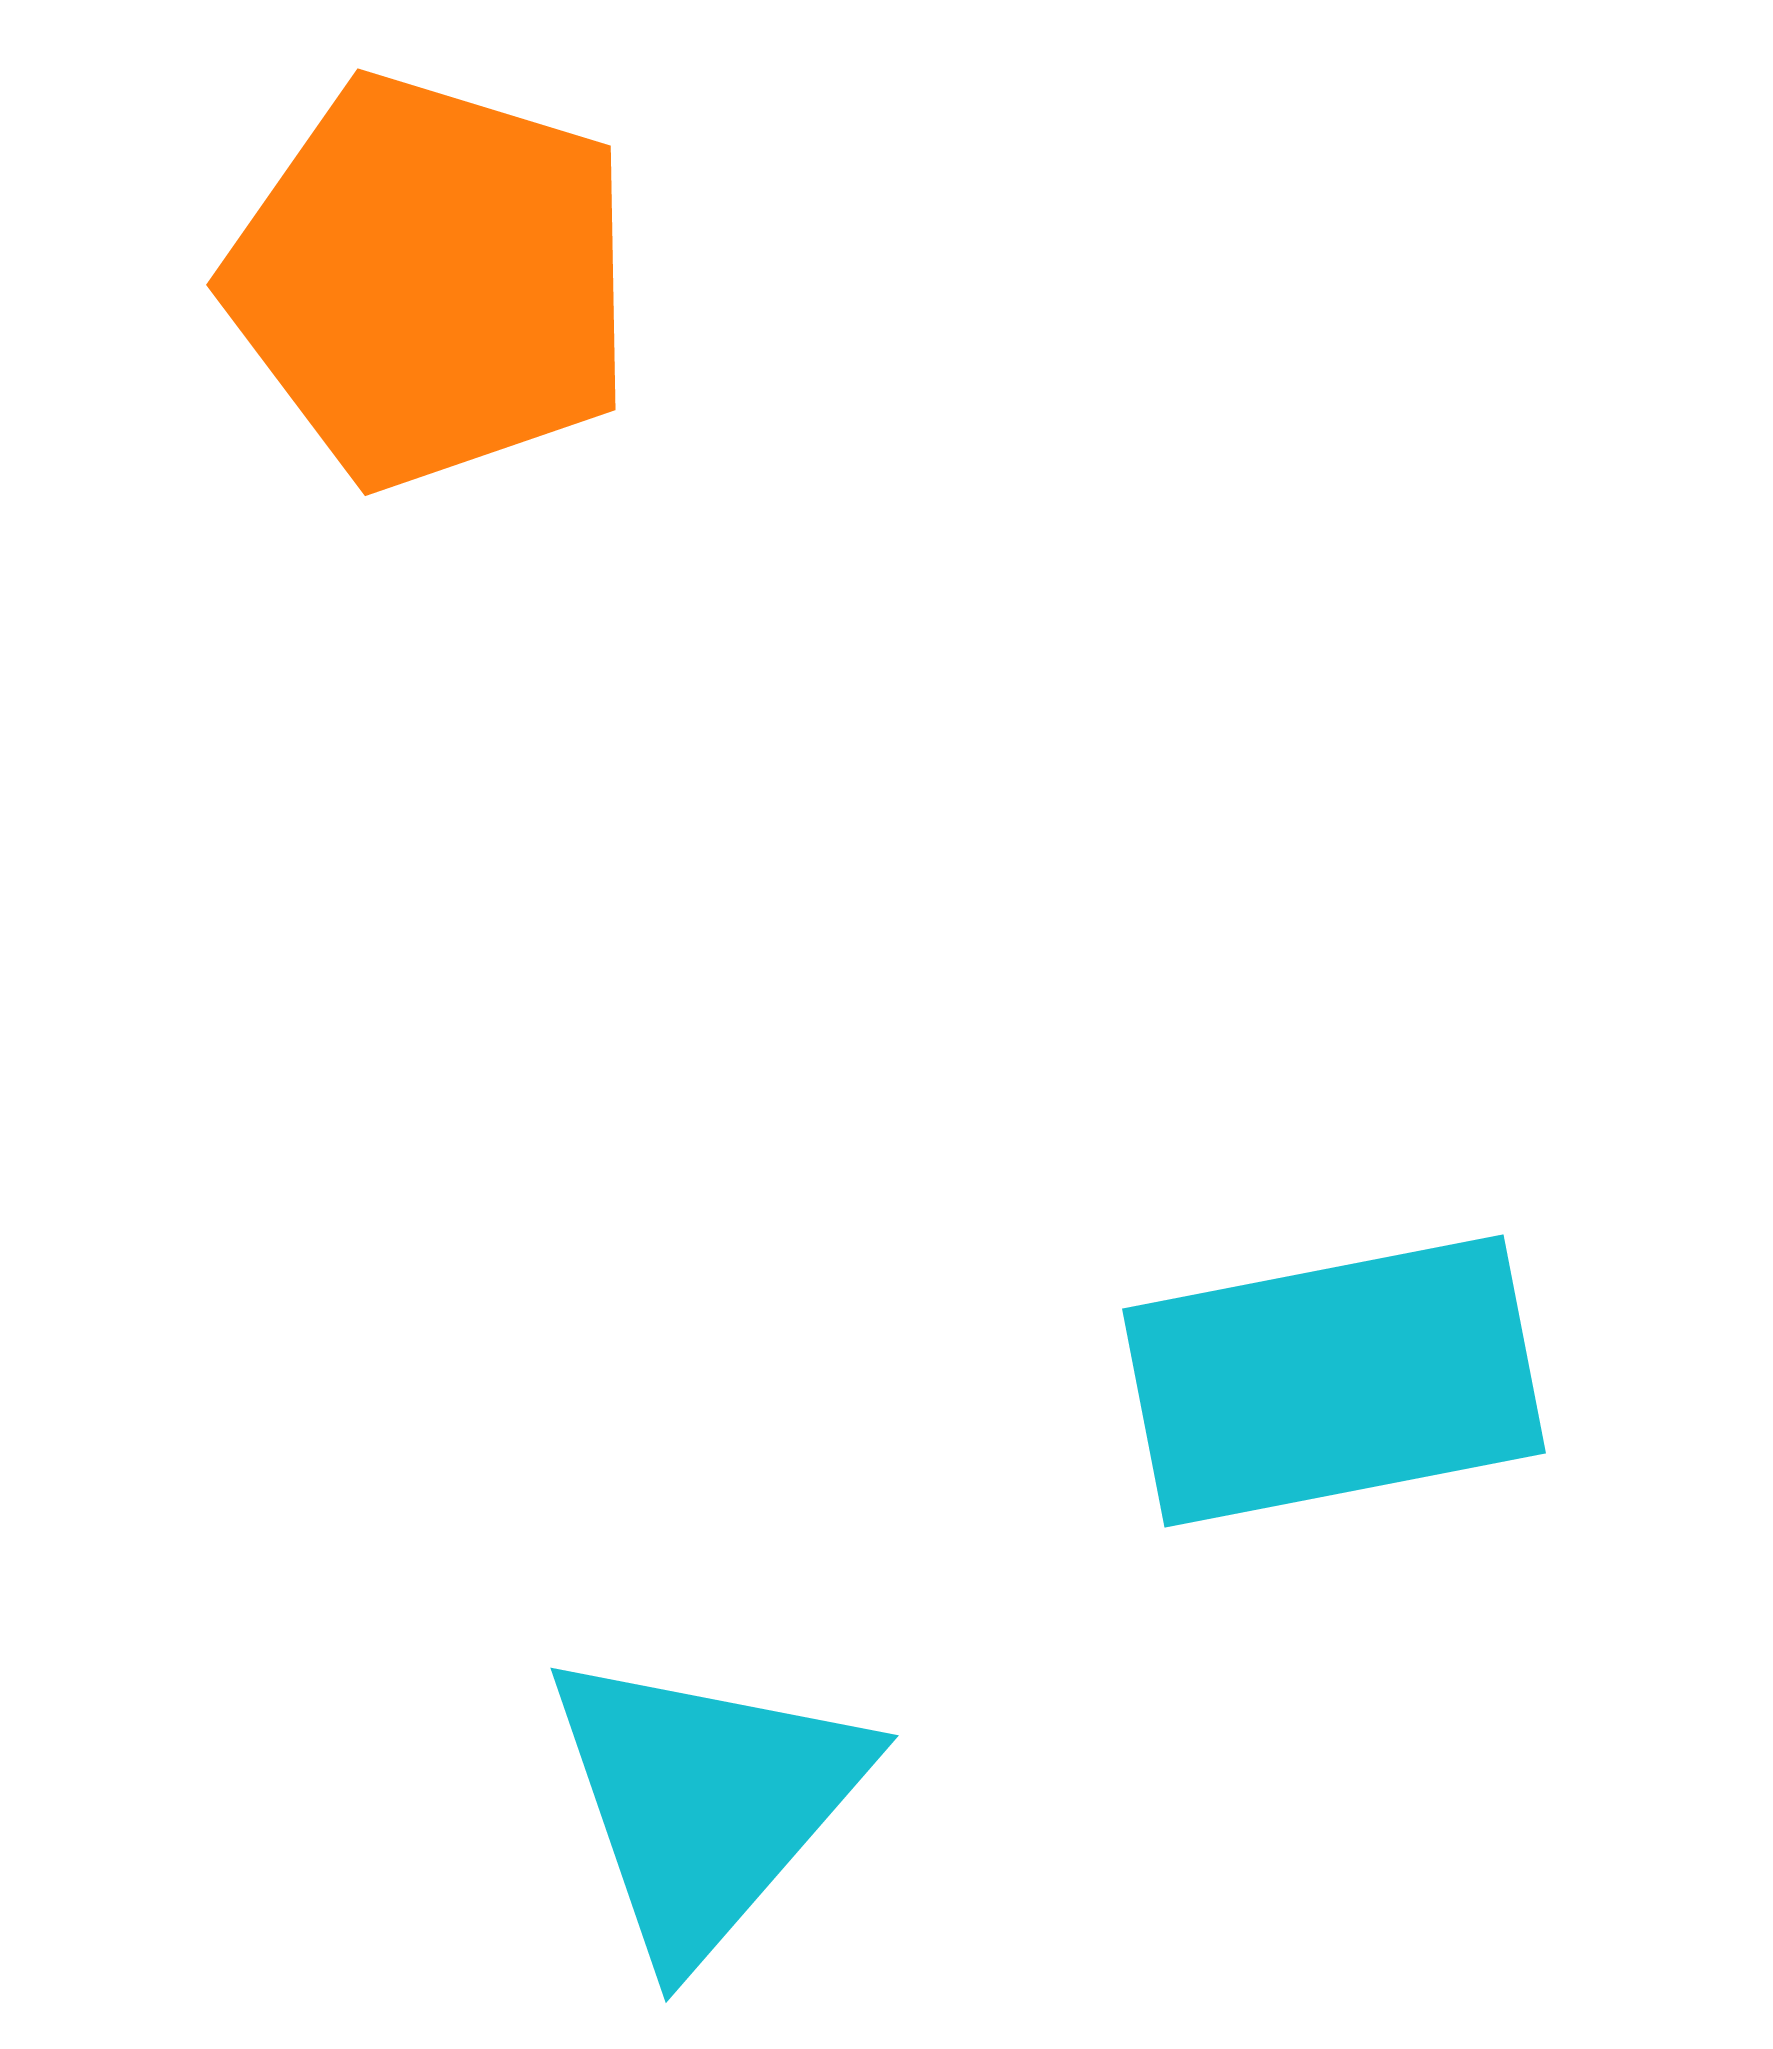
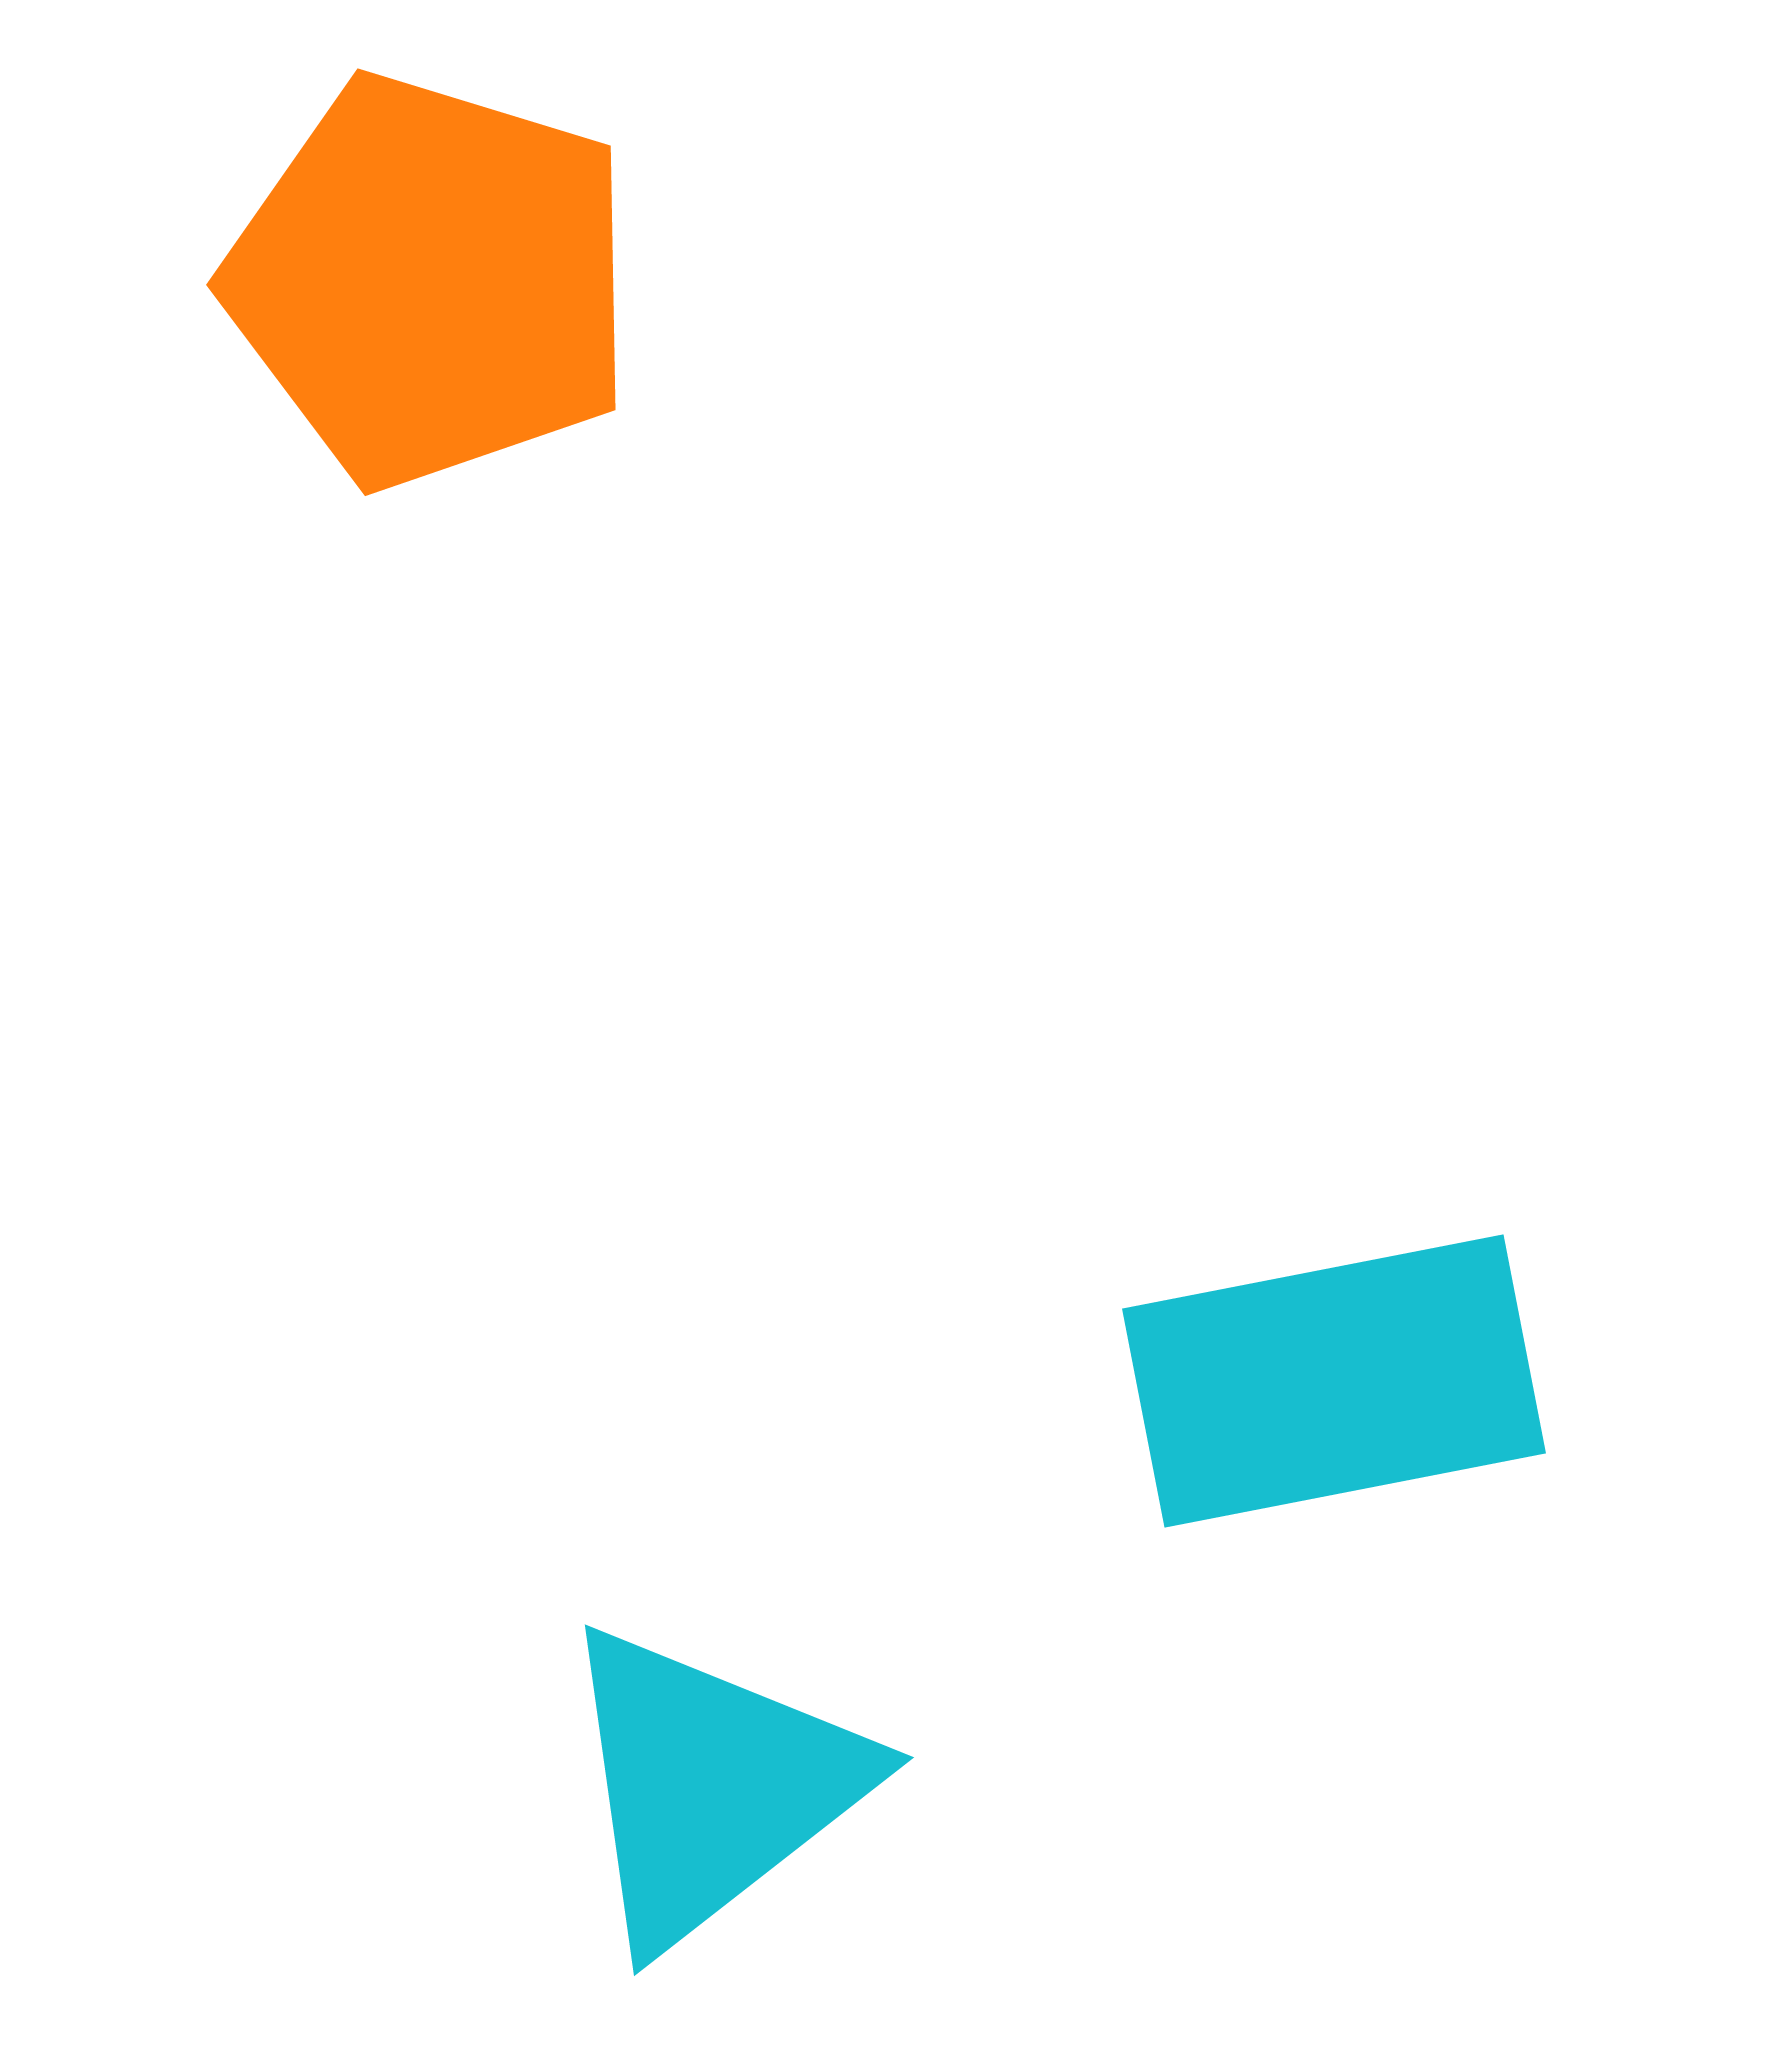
cyan triangle: moved 6 px right, 16 px up; rotated 11 degrees clockwise
